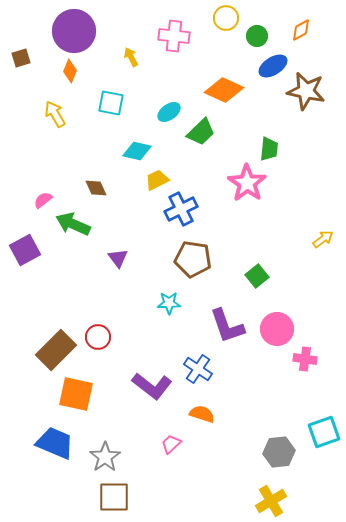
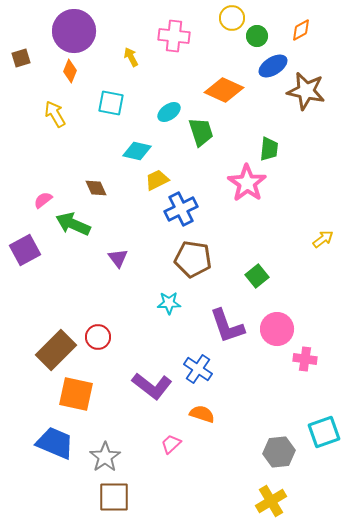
yellow circle at (226, 18): moved 6 px right
green trapezoid at (201, 132): rotated 64 degrees counterclockwise
